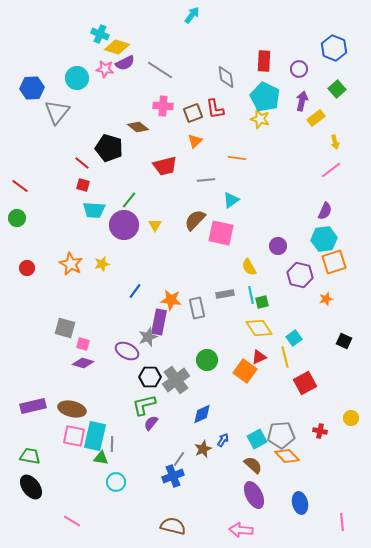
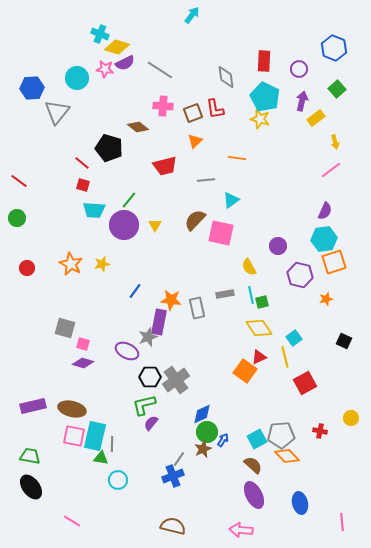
red line at (20, 186): moved 1 px left, 5 px up
green circle at (207, 360): moved 72 px down
cyan circle at (116, 482): moved 2 px right, 2 px up
